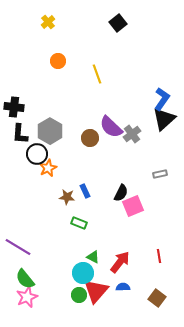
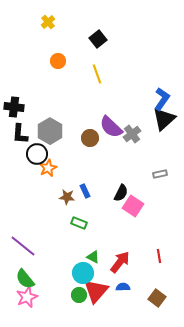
black square: moved 20 px left, 16 px down
pink square: rotated 35 degrees counterclockwise
purple line: moved 5 px right, 1 px up; rotated 8 degrees clockwise
